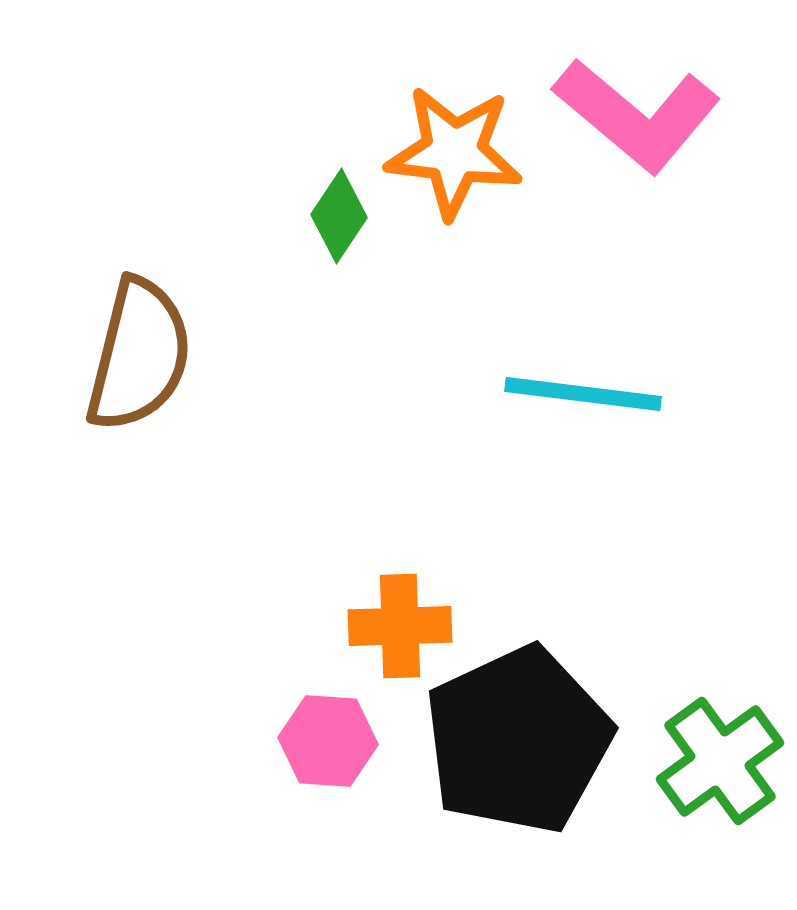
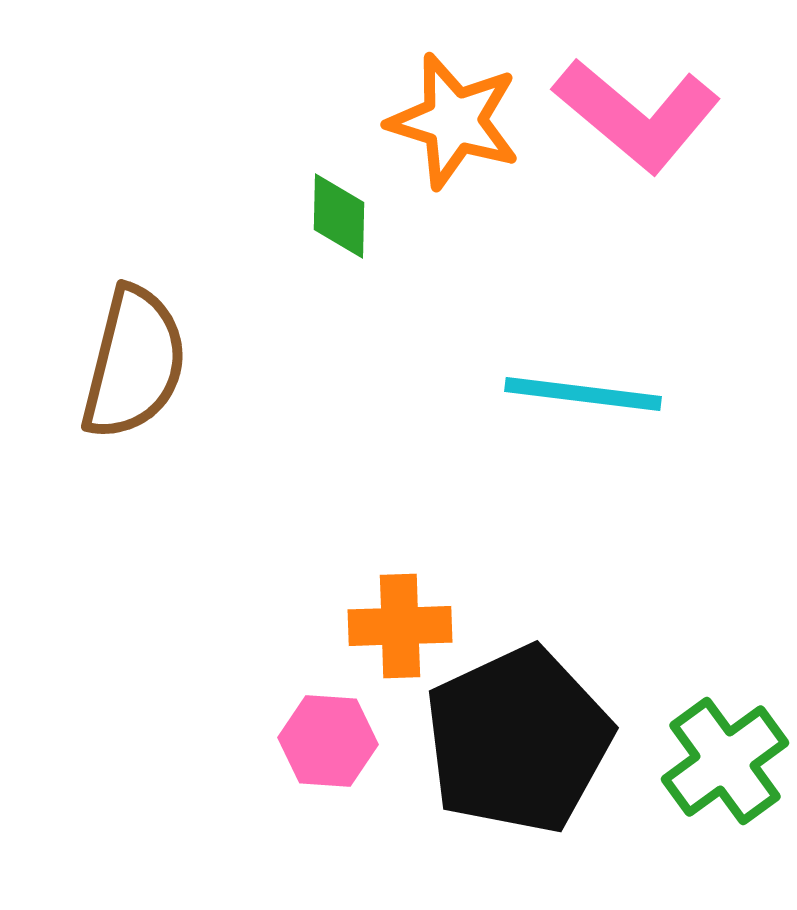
orange star: moved 31 px up; rotated 10 degrees clockwise
green diamond: rotated 32 degrees counterclockwise
brown semicircle: moved 5 px left, 8 px down
green cross: moved 5 px right
